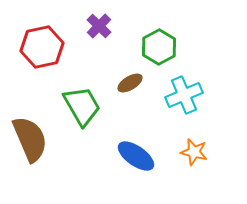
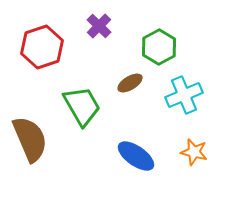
red hexagon: rotated 6 degrees counterclockwise
